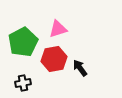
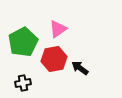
pink triangle: rotated 18 degrees counterclockwise
black arrow: rotated 18 degrees counterclockwise
